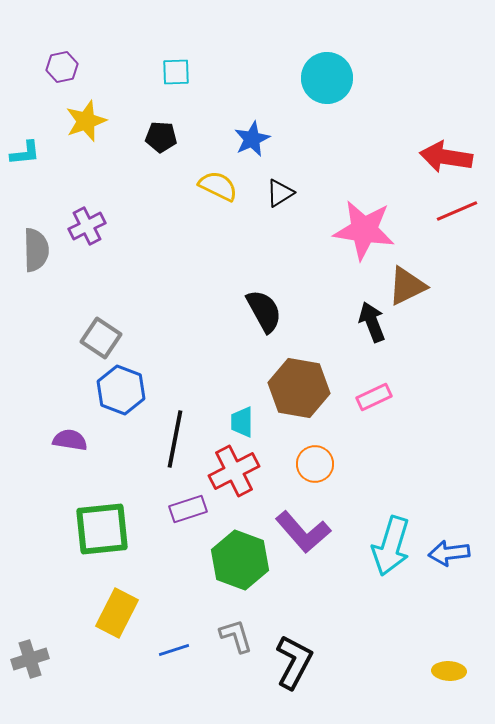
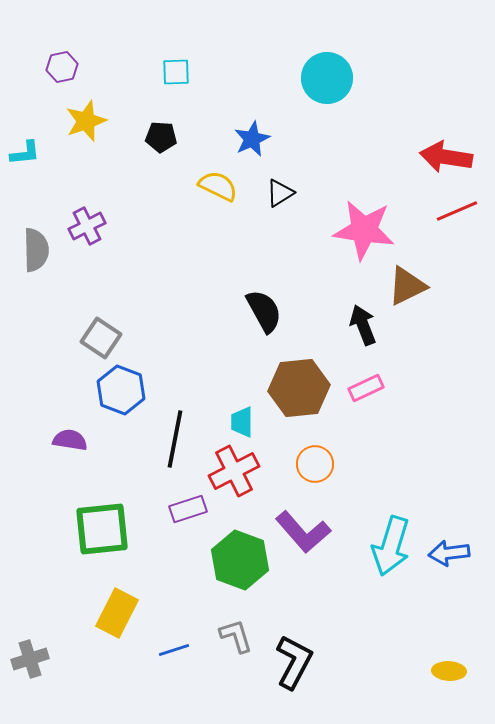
black arrow: moved 9 px left, 3 px down
brown hexagon: rotated 16 degrees counterclockwise
pink rectangle: moved 8 px left, 9 px up
